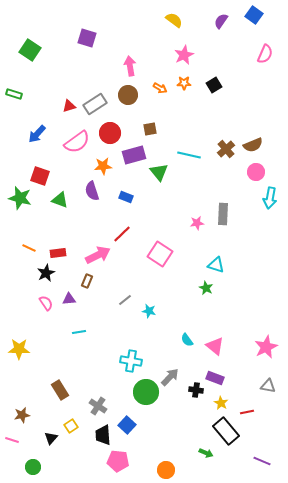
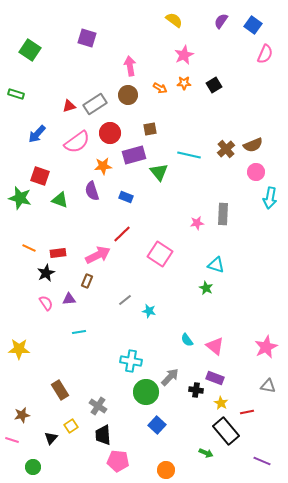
blue square at (254, 15): moved 1 px left, 10 px down
green rectangle at (14, 94): moved 2 px right
blue square at (127, 425): moved 30 px right
